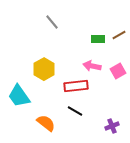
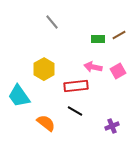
pink arrow: moved 1 px right, 1 px down
